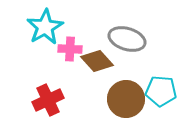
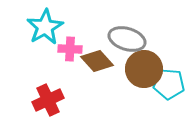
cyan pentagon: moved 8 px right, 7 px up
brown circle: moved 18 px right, 30 px up
